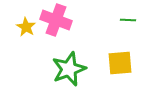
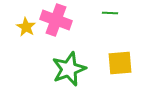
green line: moved 18 px left, 7 px up
